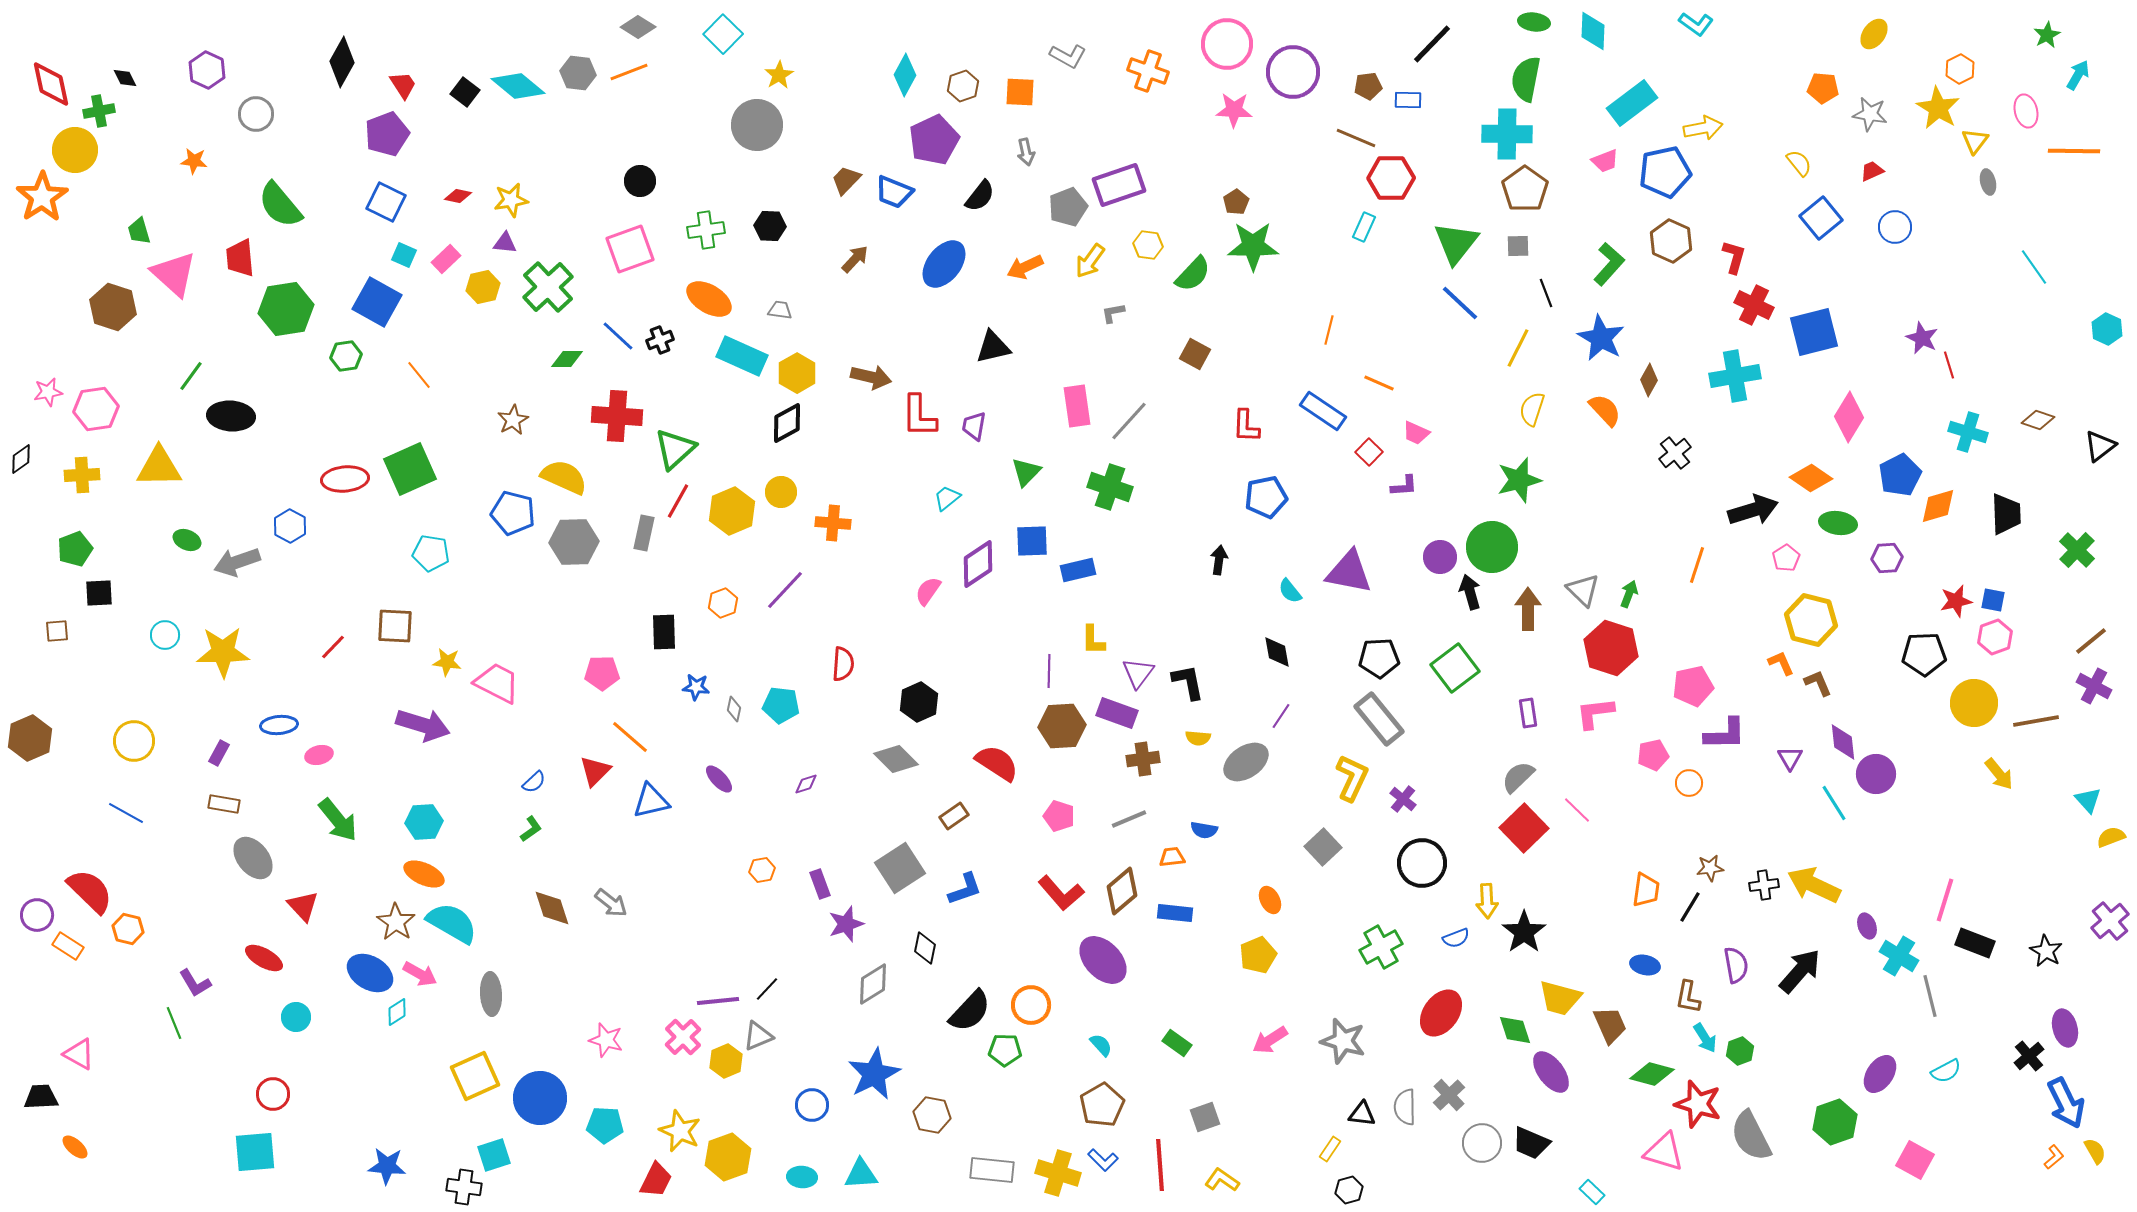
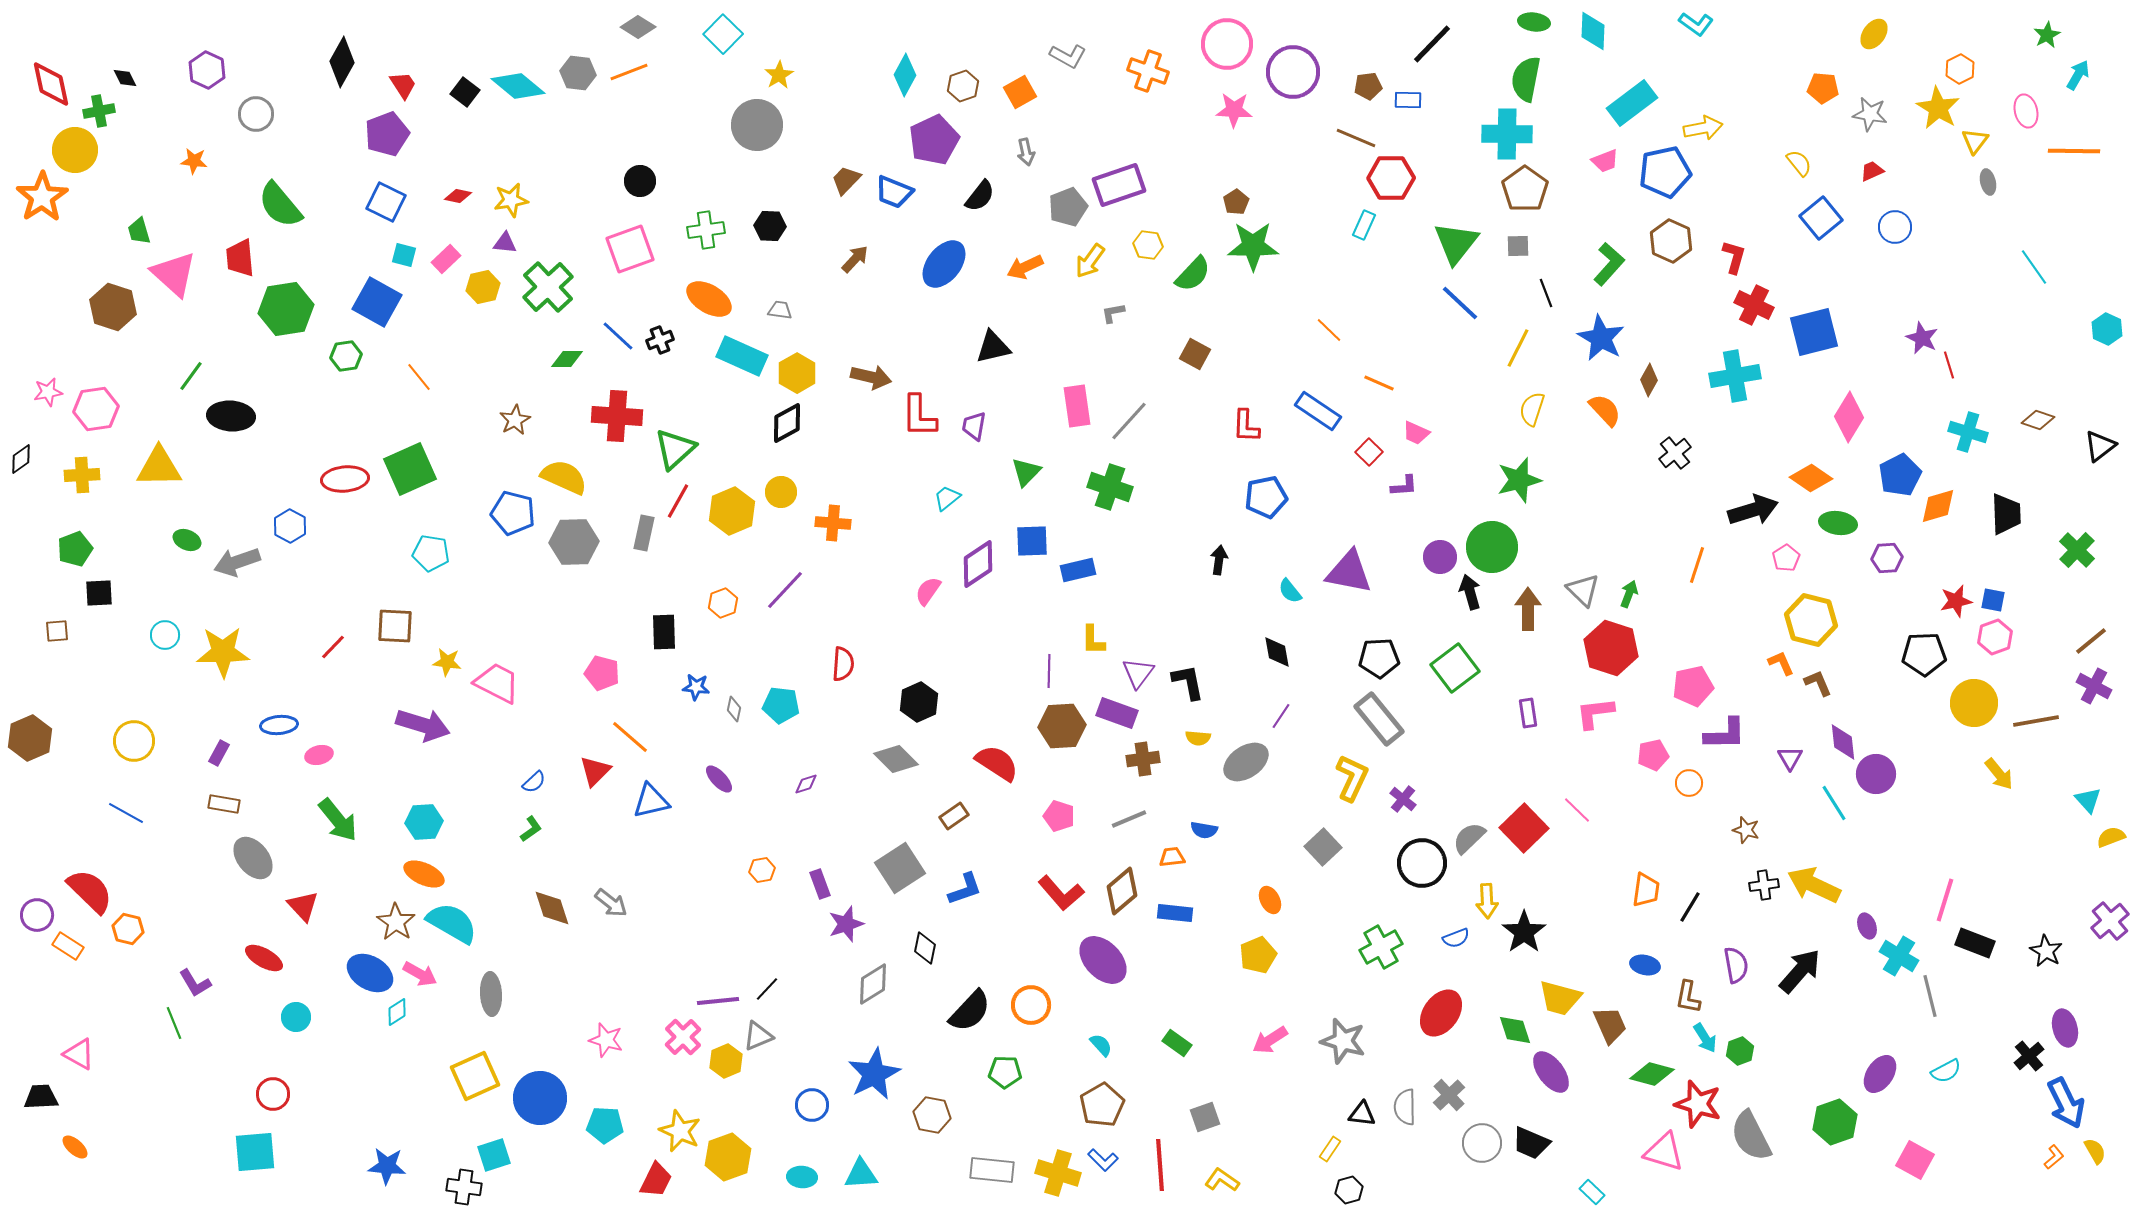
orange square at (1020, 92): rotated 32 degrees counterclockwise
cyan rectangle at (1364, 227): moved 2 px up
cyan square at (404, 255): rotated 10 degrees counterclockwise
orange line at (1329, 330): rotated 60 degrees counterclockwise
orange line at (419, 375): moved 2 px down
blue rectangle at (1323, 411): moved 5 px left
brown star at (513, 420): moved 2 px right
pink pentagon at (602, 673): rotated 16 degrees clockwise
gray semicircle at (1518, 777): moved 49 px left, 61 px down
brown star at (1710, 868): moved 36 px right, 38 px up; rotated 24 degrees clockwise
green pentagon at (1005, 1050): moved 22 px down
